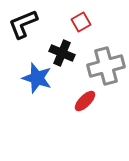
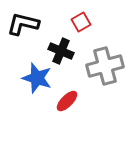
black L-shape: rotated 36 degrees clockwise
black cross: moved 1 px left, 2 px up
gray cross: moved 1 px left
red ellipse: moved 18 px left
